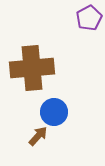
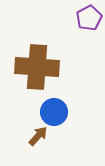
brown cross: moved 5 px right, 1 px up; rotated 9 degrees clockwise
